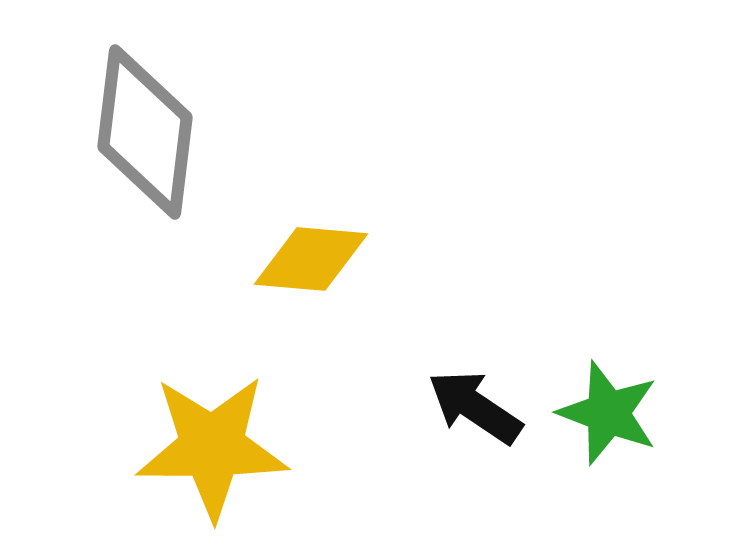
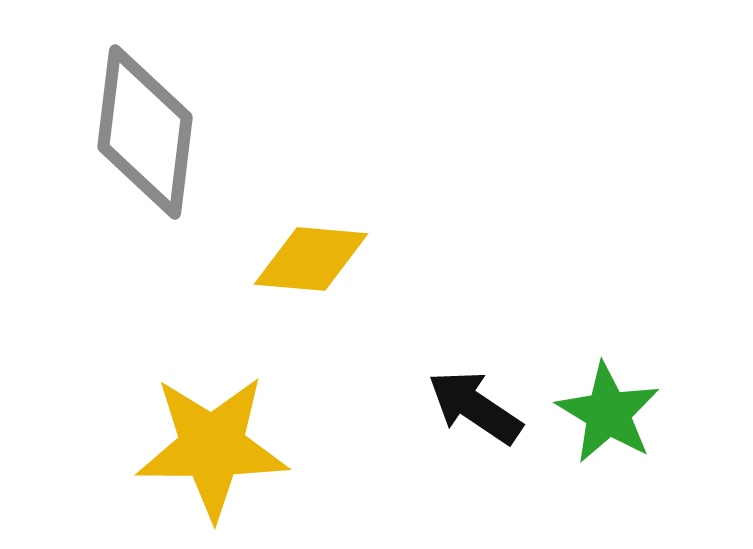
green star: rotated 10 degrees clockwise
